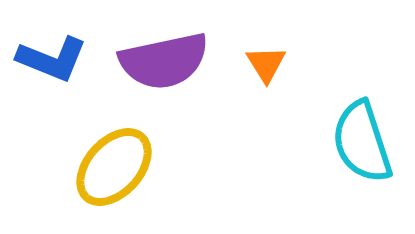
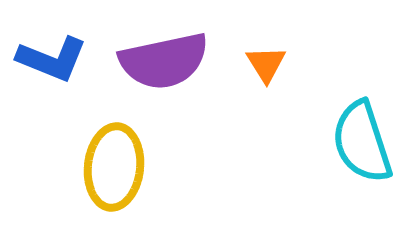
yellow ellipse: rotated 36 degrees counterclockwise
